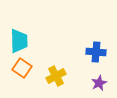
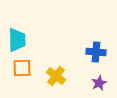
cyan trapezoid: moved 2 px left, 1 px up
orange square: rotated 36 degrees counterclockwise
yellow cross: rotated 24 degrees counterclockwise
